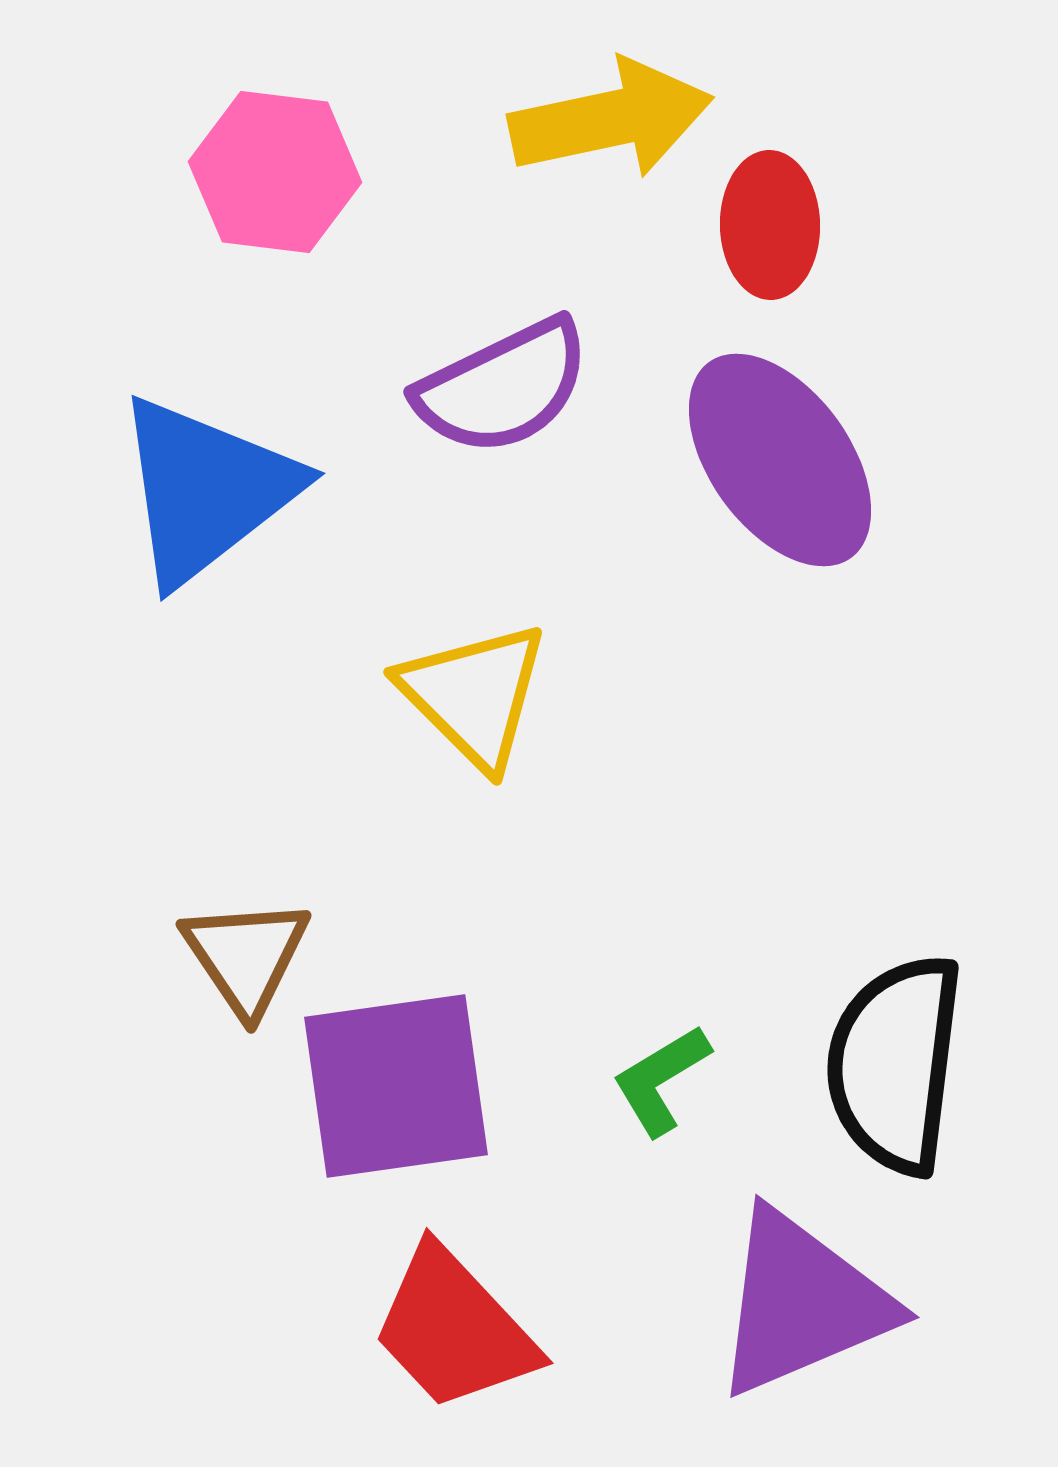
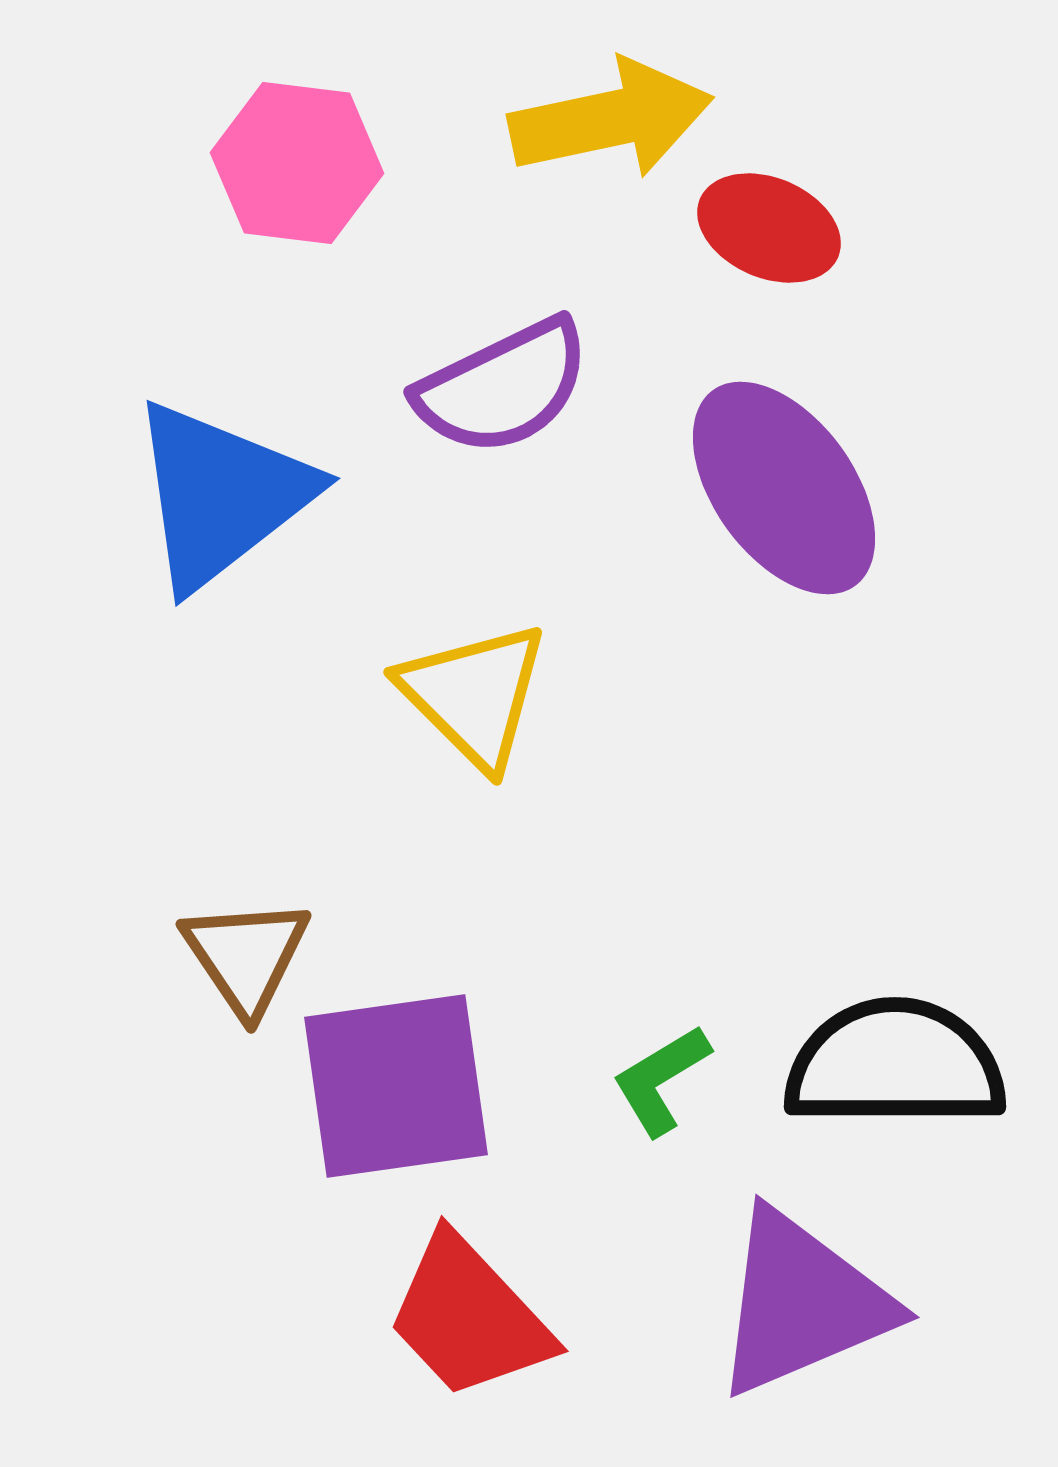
pink hexagon: moved 22 px right, 9 px up
red ellipse: moved 1 px left, 3 px down; rotated 66 degrees counterclockwise
purple ellipse: moved 4 px right, 28 px down
blue triangle: moved 15 px right, 5 px down
black semicircle: rotated 83 degrees clockwise
red trapezoid: moved 15 px right, 12 px up
